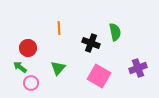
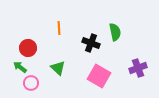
green triangle: rotated 28 degrees counterclockwise
